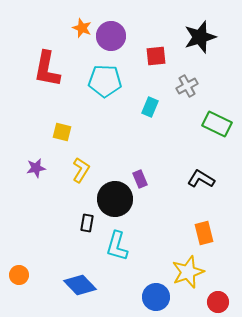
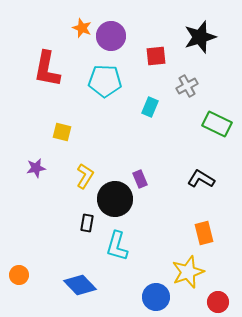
yellow L-shape: moved 4 px right, 6 px down
